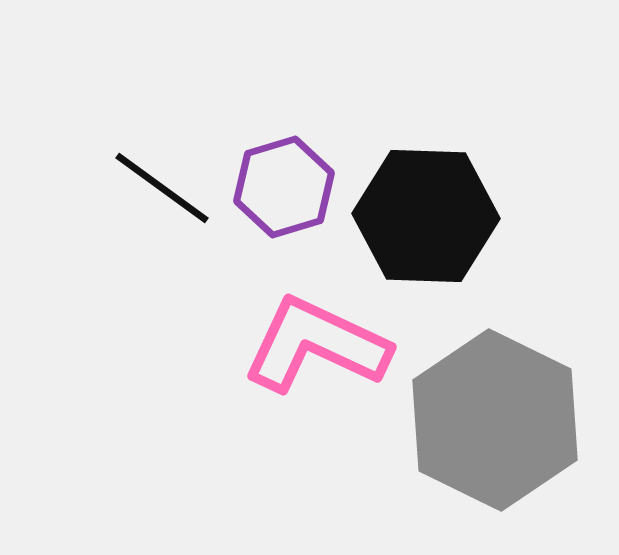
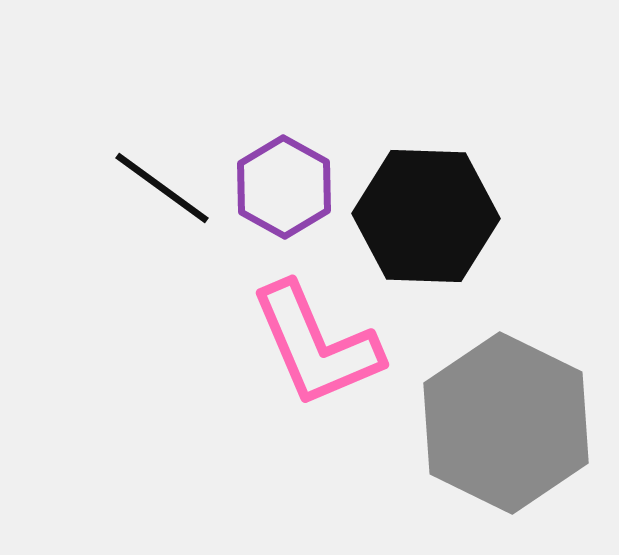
purple hexagon: rotated 14 degrees counterclockwise
pink L-shape: rotated 138 degrees counterclockwise
gray hexagon: moved 11 px right, 3 px down
